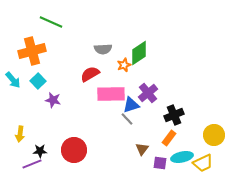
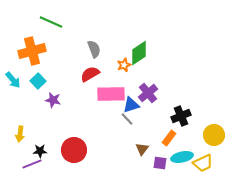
gray semicircle: moved 9 px left; rotated 108 degrees counterclockwise
black cross: moved 7 px right, 1 px down
